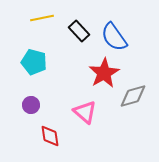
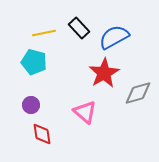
yellow line: moved 2 px right, 15 px down
black rectangle: moved 3 px up
blue semicircle: rotated 96 degrees clockwise
gray diamond: moved 5 px right, 3 px up
red diamond: moved 8 px left, 2 px up
